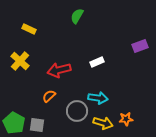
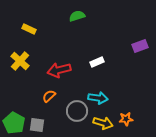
green semicircle: rotated 42 degrees clockwise
